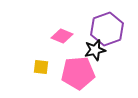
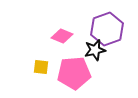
pink pentagon: moved 4 px left
